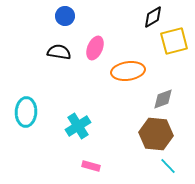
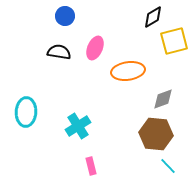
pink rectangle: rotated 60 degrees clockwise
